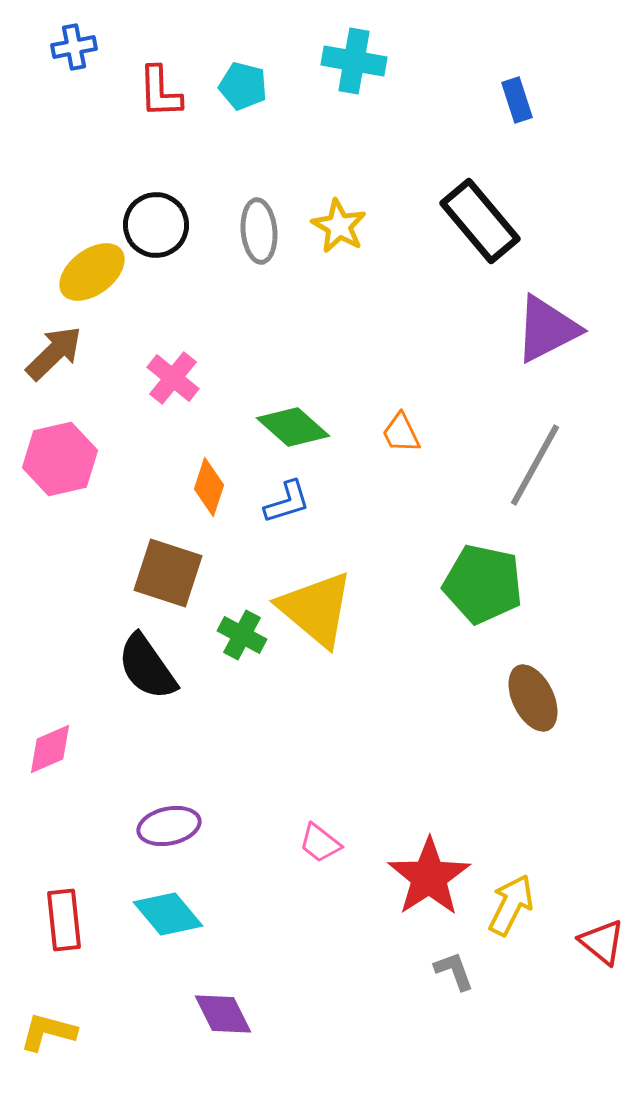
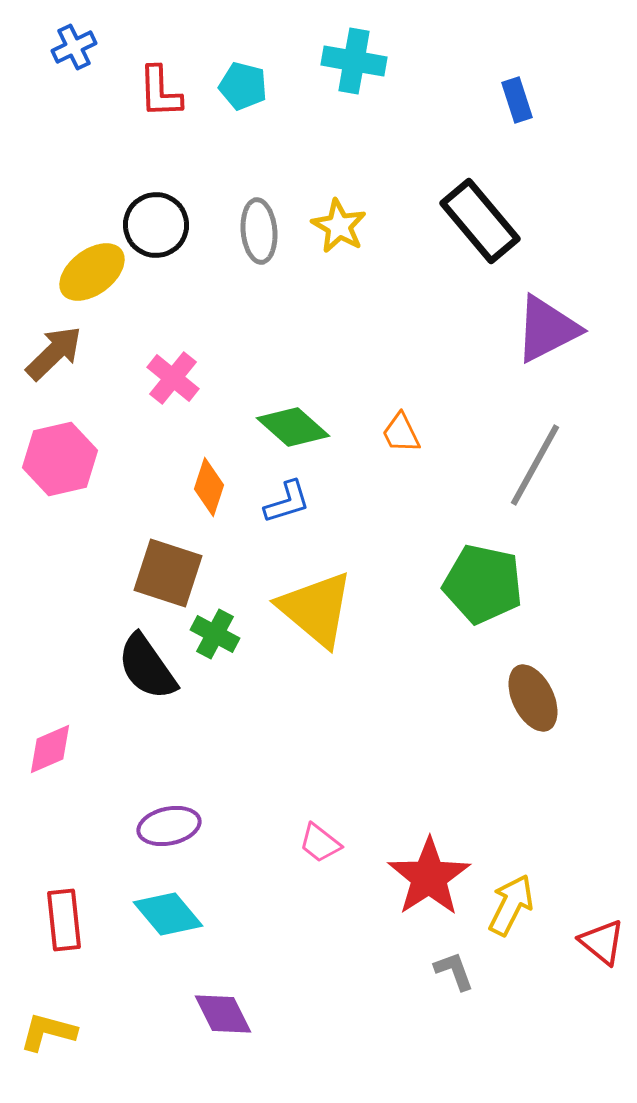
blue cross: rotated 15 degrees counterclockwise
green cross: moved 27 px left, 1 px up
